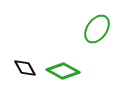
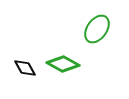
green diamond: moved 7 px up
